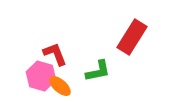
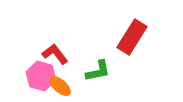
red L-shape: rotated 16 degrees counterclockwise
